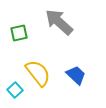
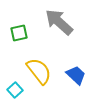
yellow semicircle: moved 1 px right, 2 px up
